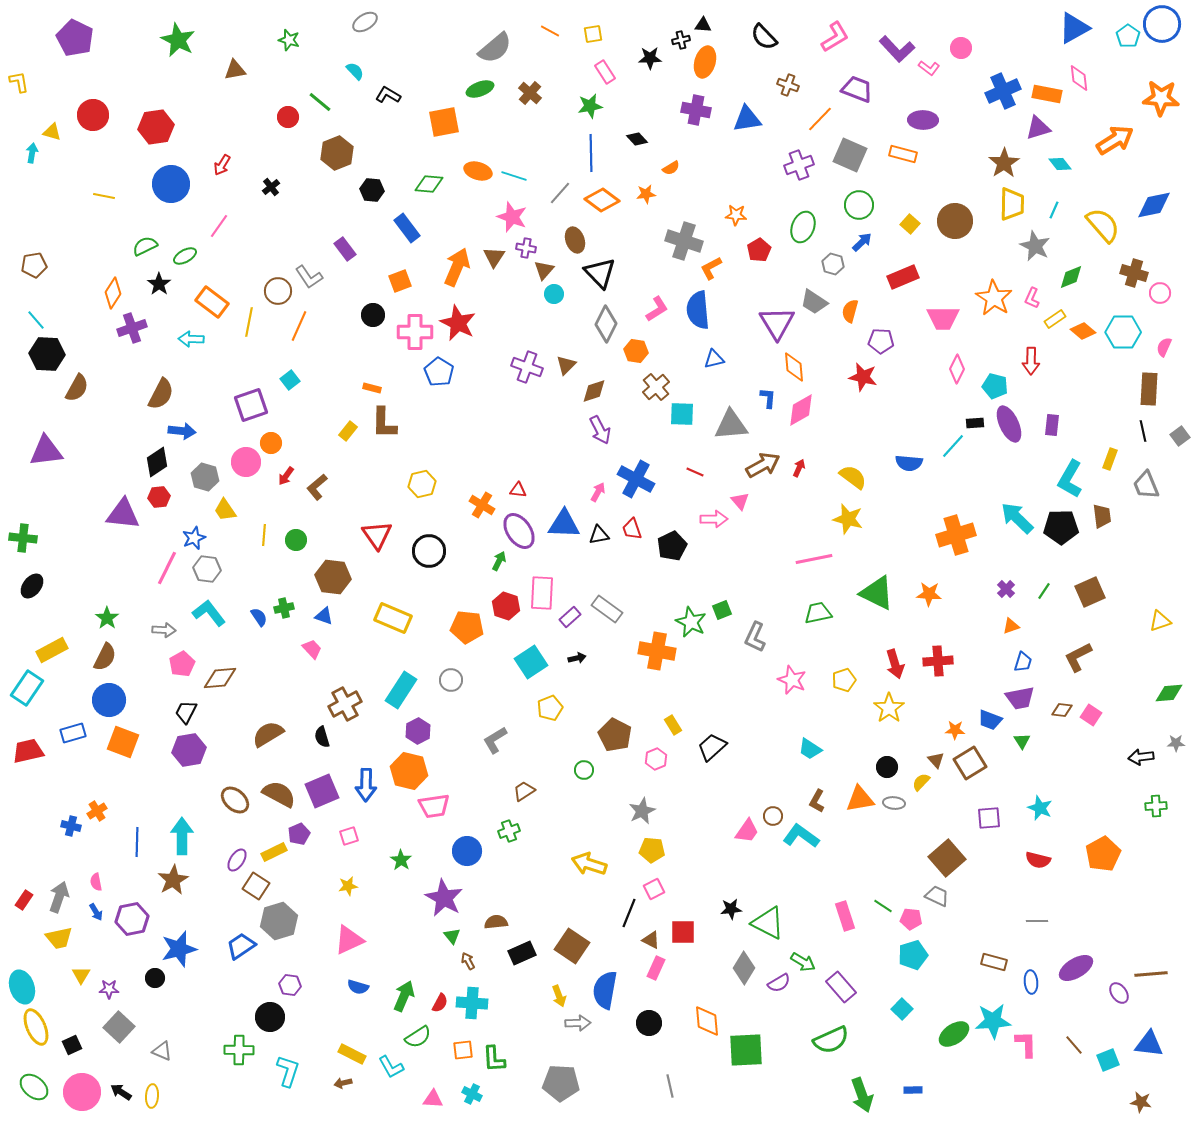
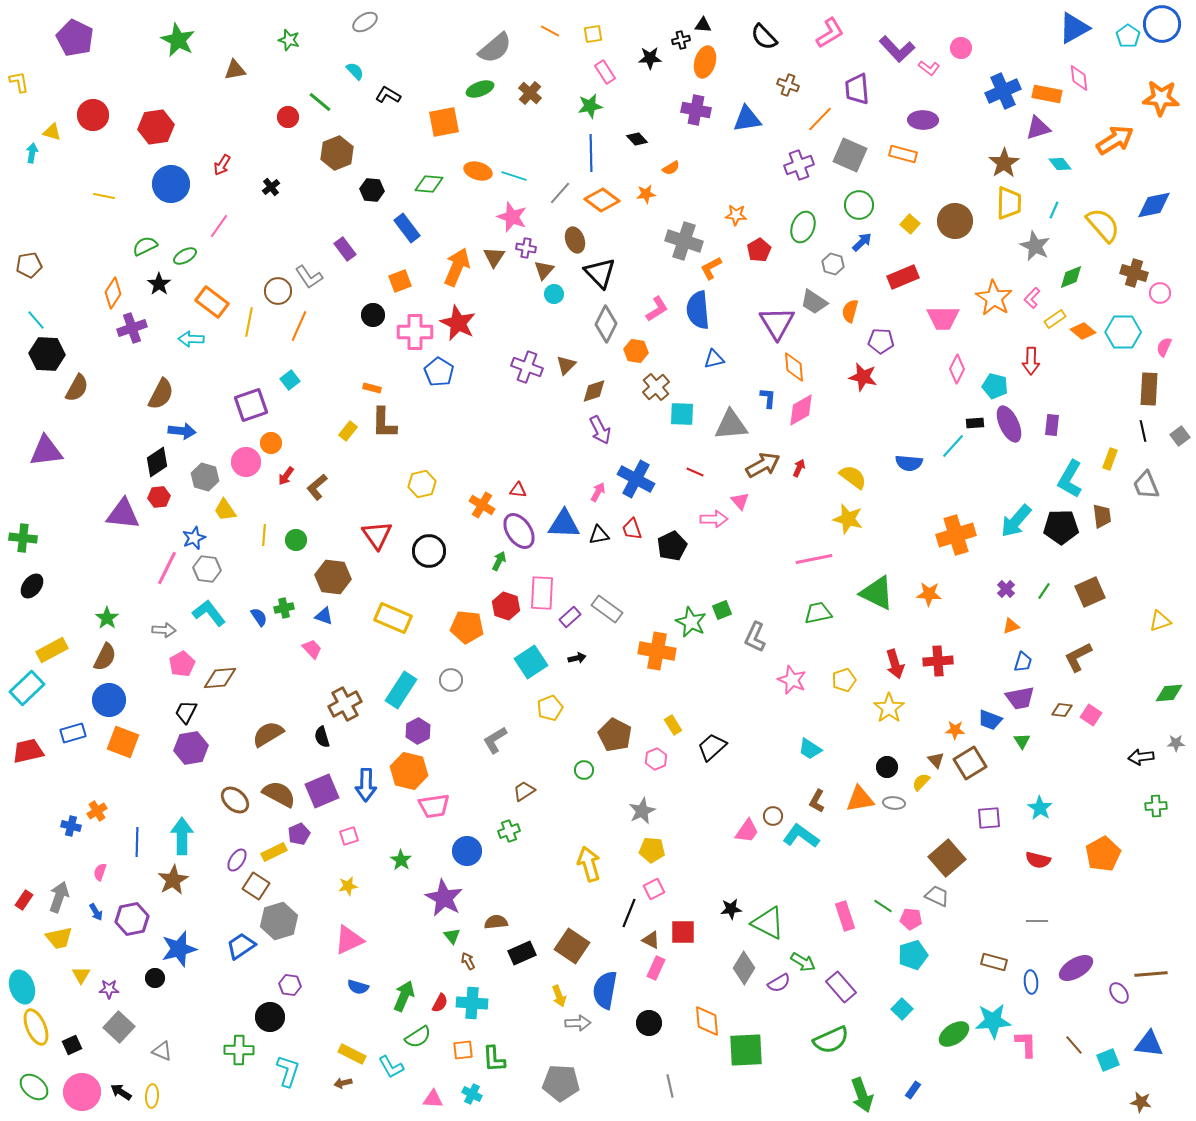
pink L-shape at (835, 37): moved 5 px left, 4 px up
purple trapezoid at (857, 89): rotated 116 degrees counterclockwise
yellow trapezoid at (1012, 204): moved 3 px left, 1 px up
brown pentagon at (34, 265): moved 5 px left
pink L-shape at (1032, 298): rotated 20 degrees clockwise
cyan arrow at (1017, 518): moved 1 px left, 3 px down; rotated 93 degrees counterclockwise
cyan rectangle at (27, 688): rotated 12 degrees clockwise
purple hexagon at (189, 750): moved 2 px right, 2 px up
cyan star at (1040, 808): rotated 10 degrees clockwise
yellow arrow at (589, 864): rotated 56 degrees clockwise
pink semicircle at (96, 882): moved 4 px right, 10 px up; rotated 30 degrees clockwise
blue rectangle at (913, 1090): rotated 54 degrees counterclockwise
